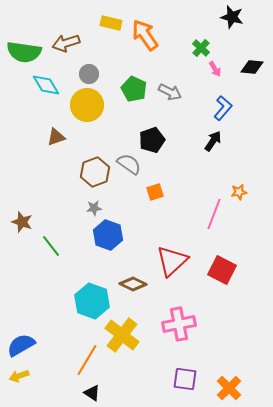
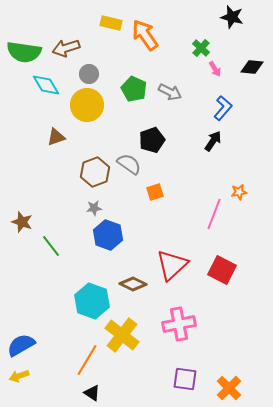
brown arrow: moved 5 px down
red triangle: moved 4 px down
